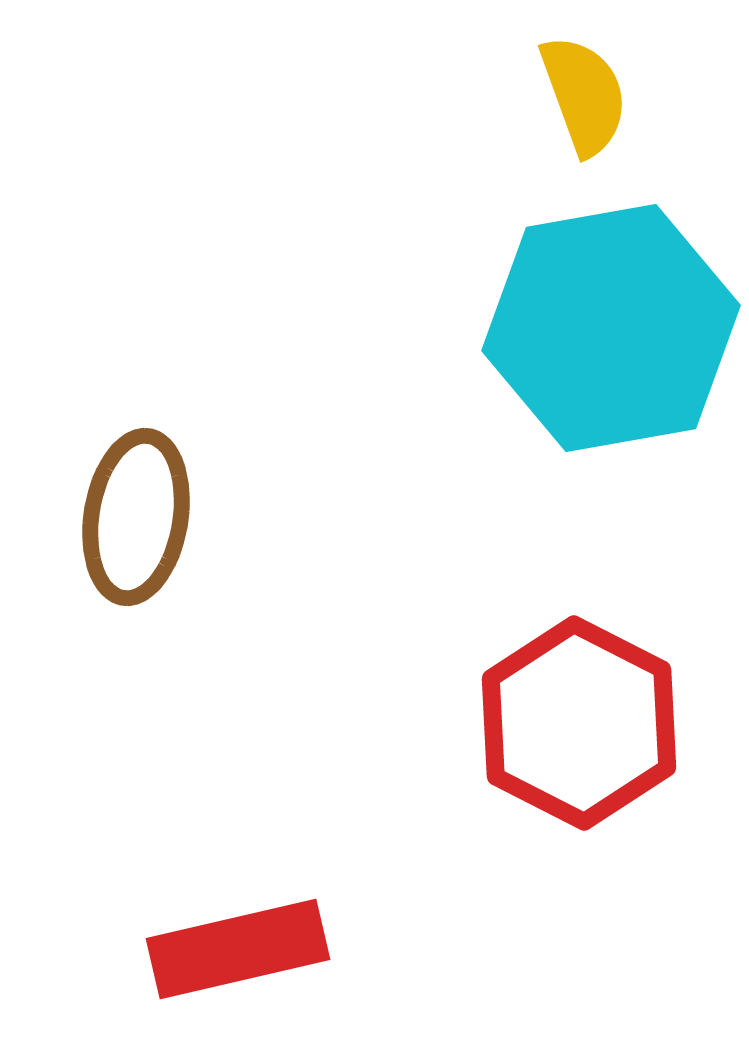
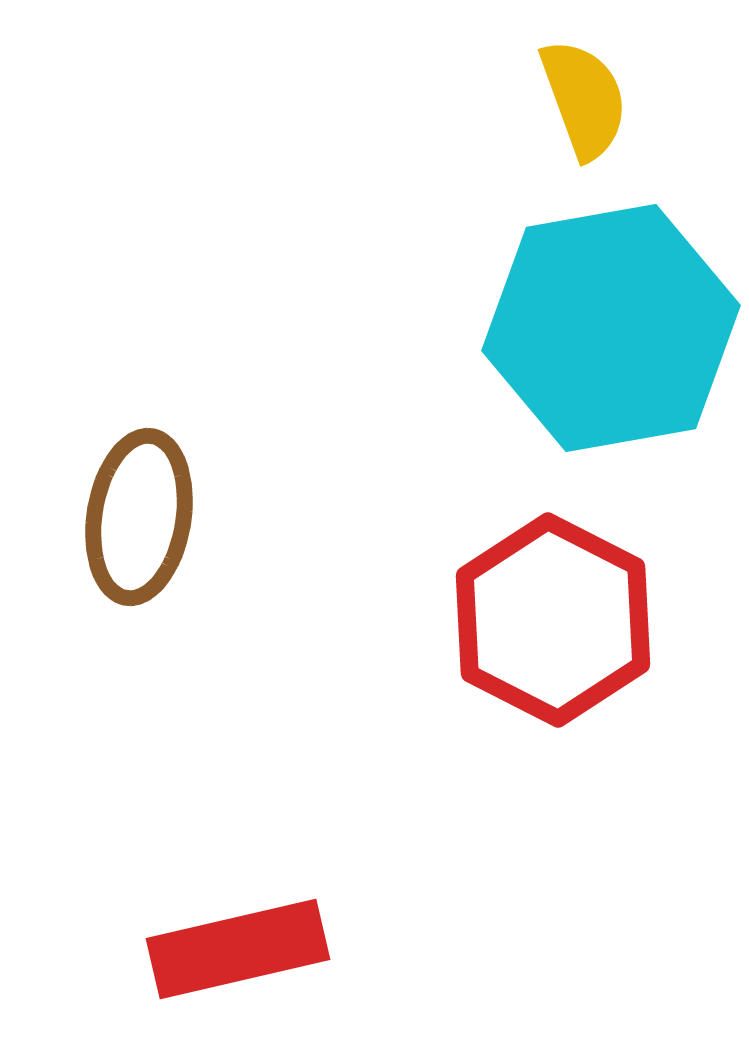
yellow semicircle: moved 4 px down
brown ellipse: moved 3 px right
red hexagon: moved 26 px left, 103 px up
